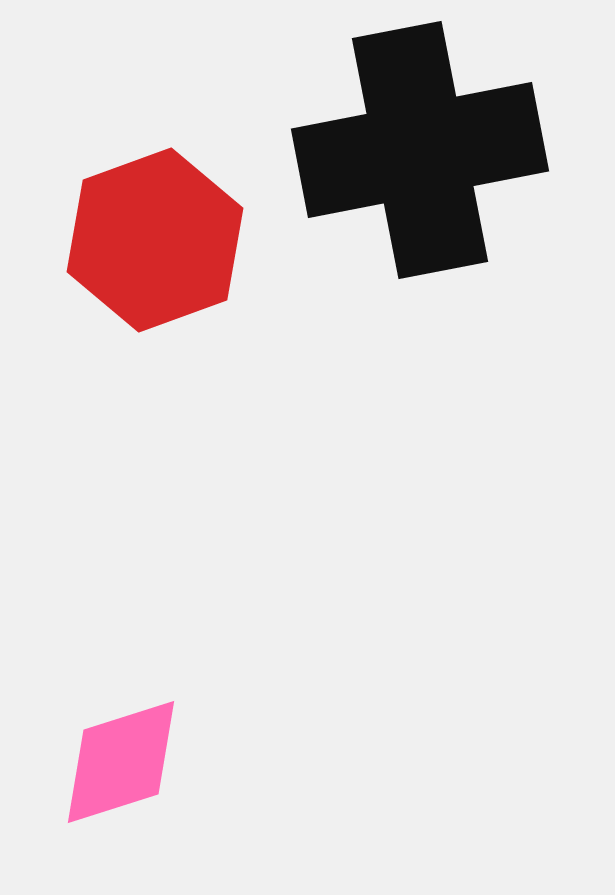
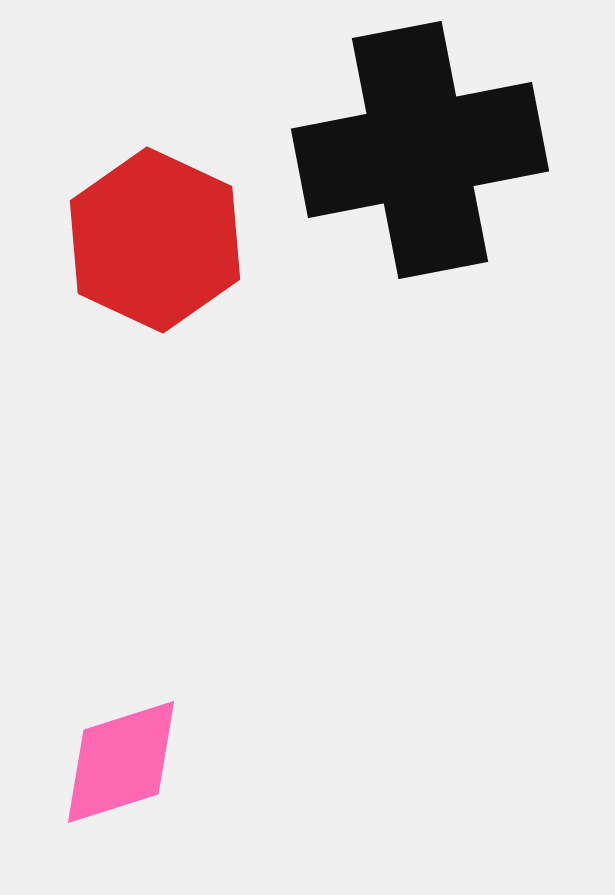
red hexagon: rotated 15 degrees counterclockwise
